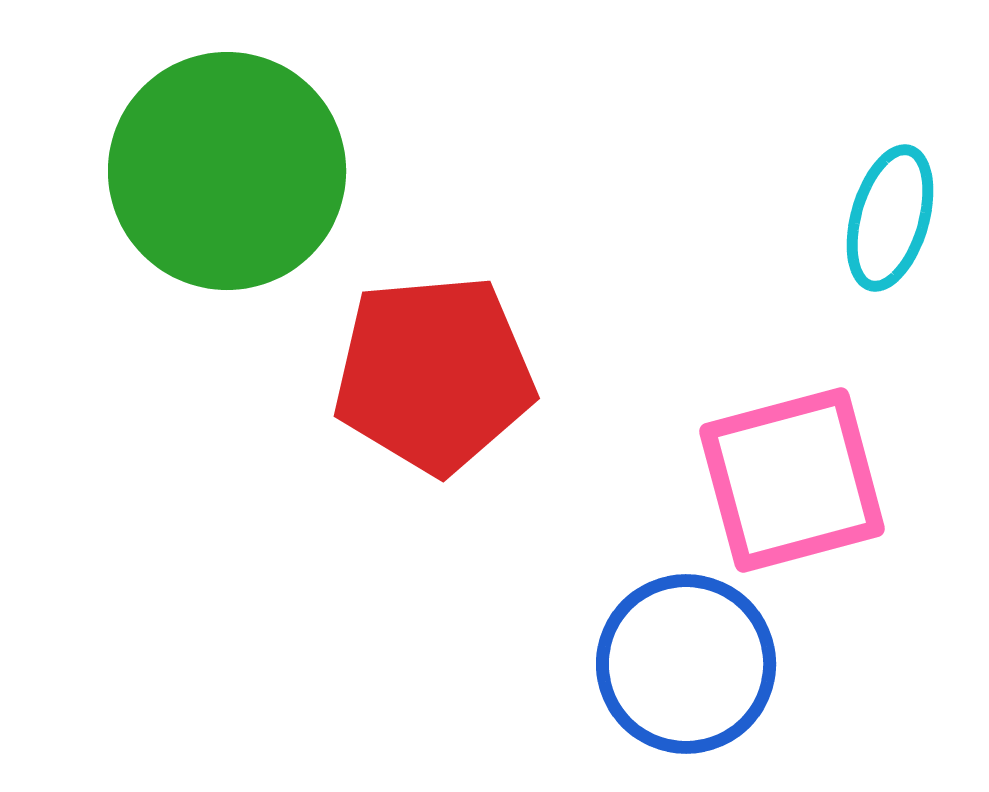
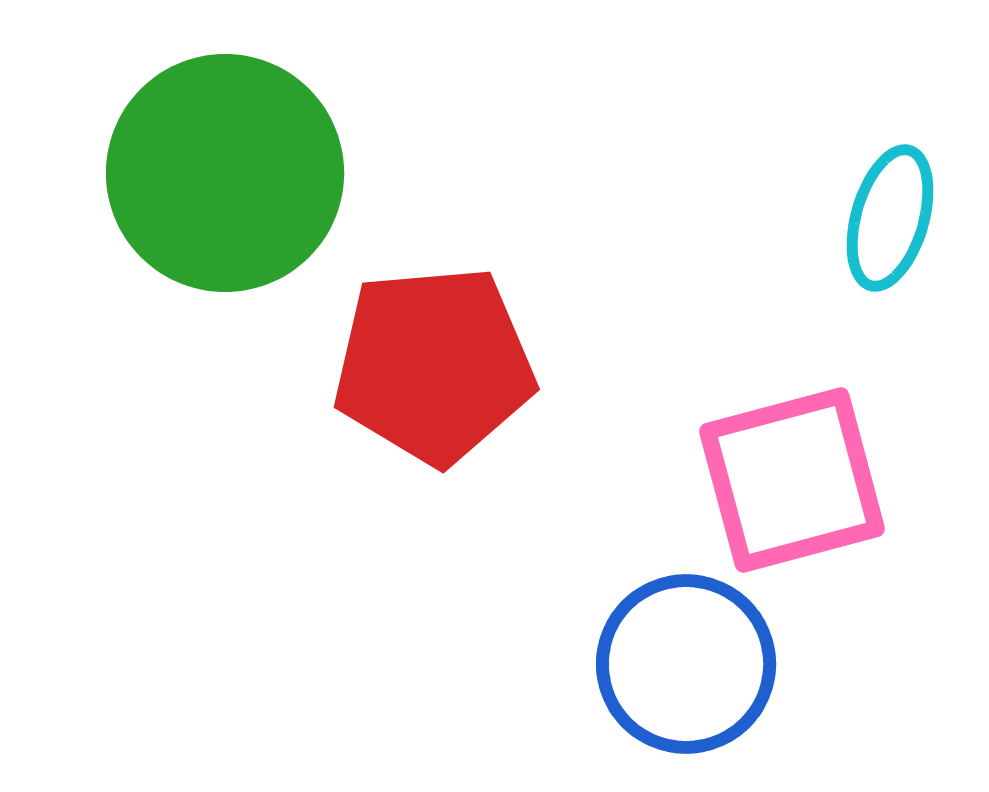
green circle: moved 2 px left, 2 px down
red pentagon: moved 9 px up
